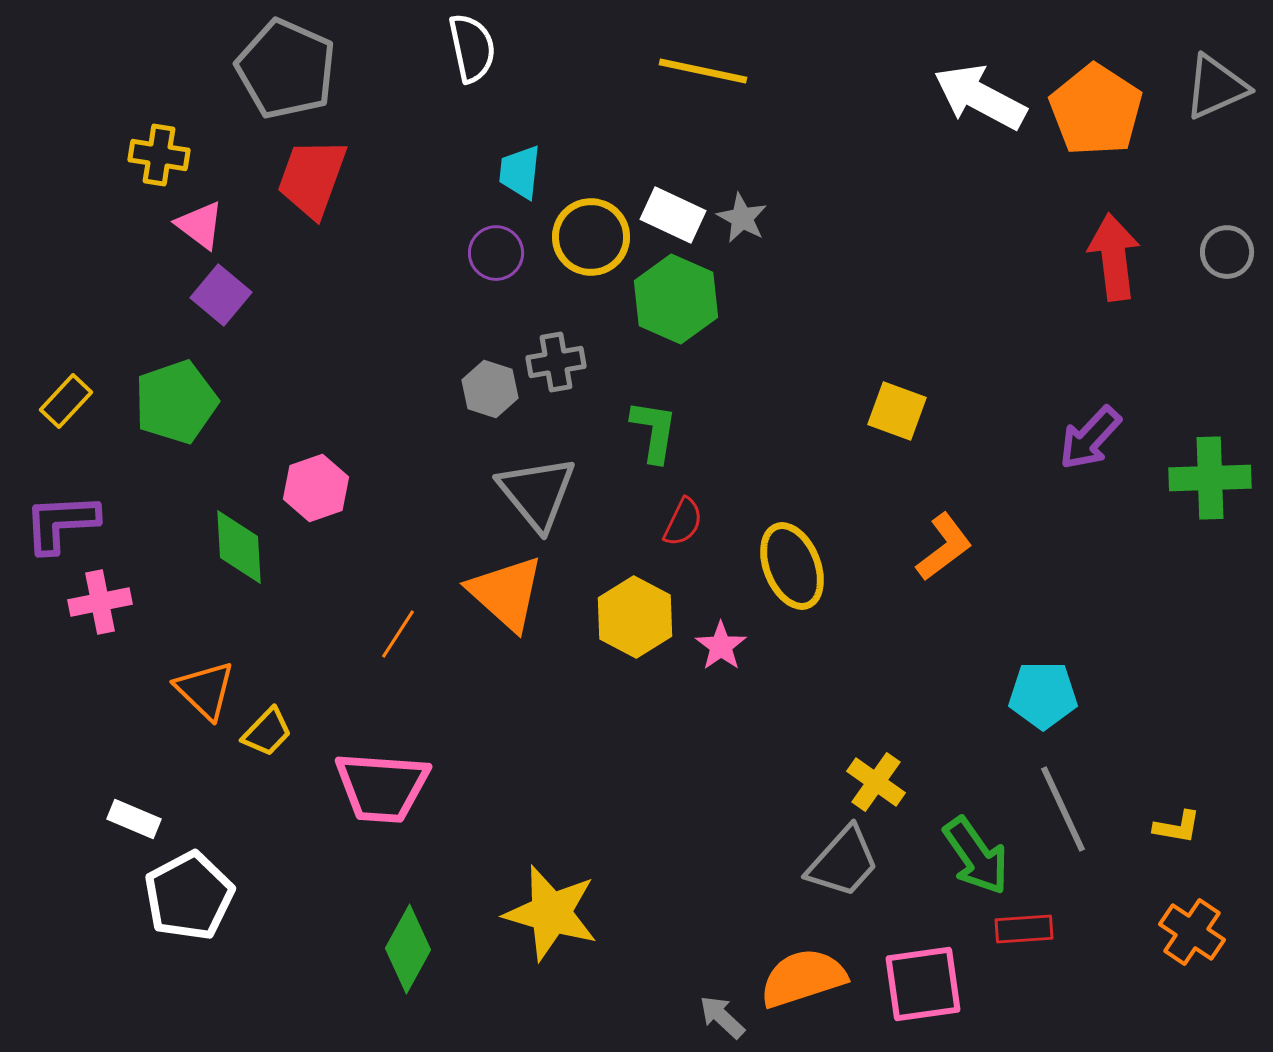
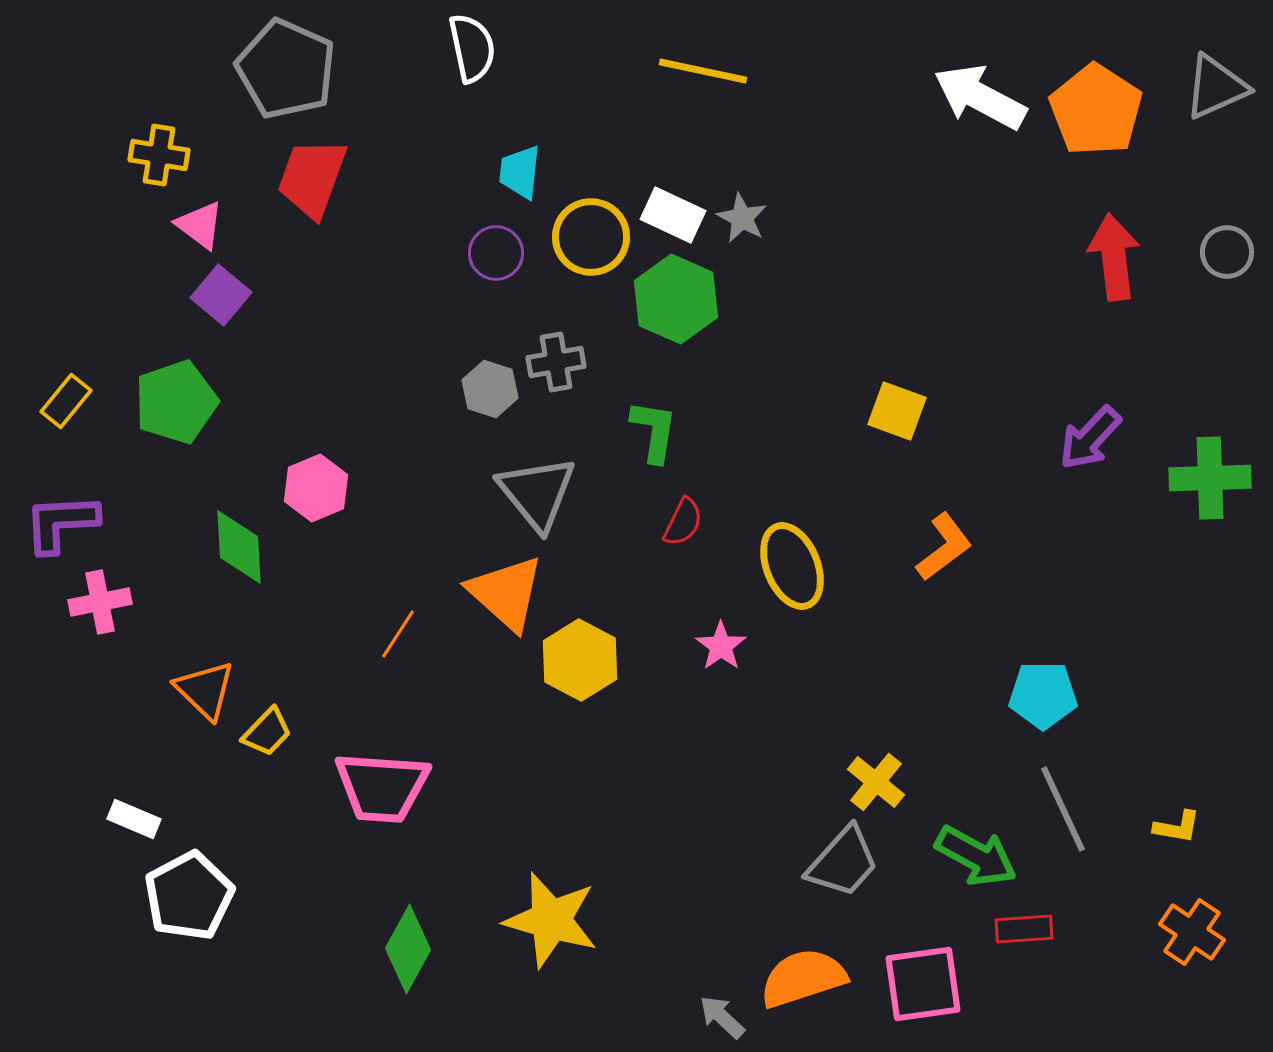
yellow rectangle at (66, 401): rotated 4 degrees counterclockwise
pink hexagon at (316, 488): rotated 4 degrees counterclockwise
yellow hexagon at (635, 617): moved 55 px left, 43 px down
yellow cross at (876, 782): rotated 4 degrees clockwise
green arrow at (976, 856): rotated 26 degrees counterclockwise
yellow star at (551, 913): moved 7 px down
